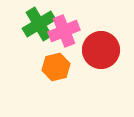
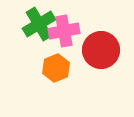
pink cross: rotated 12 degrees clockwise
orange hexagon: moved 1 px down; rotated 8 degrees counterclockwise
